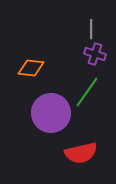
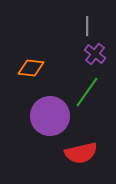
gray line: moved 4 px left, 3 px up
purple cross: rotated 20 degrees clockwise
purple circle: moved 1 px left, 3 px down
